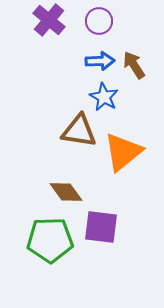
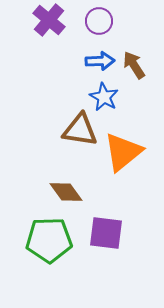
brown triangle: moved 1 px right, 1 px up
purple square: moved 5 px right, 6 px down
green pentagon: moved 1 px left
